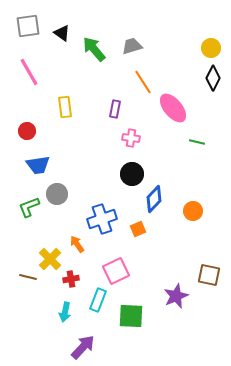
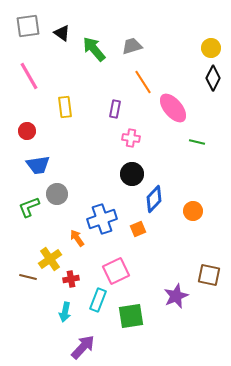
pink line: moved 4 px down
orange arrow: moved 6 px up
yellow cross: rotated 10 degrees clockwise
green square: rotated 12 degrees counterclockwise
